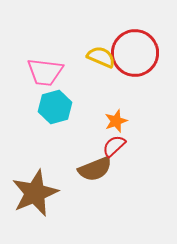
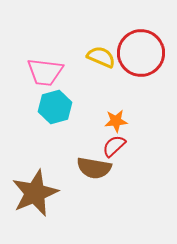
red circle: moved 6 px right
orange star: rotated 15 degrees clockwise
brown semicircle: moved 1 px left, 1 px up; rotated 32 degrees clockwise
